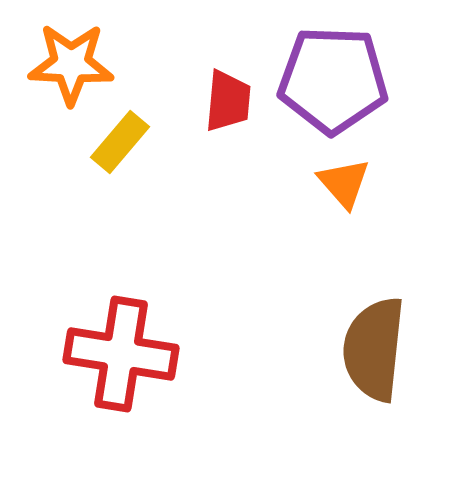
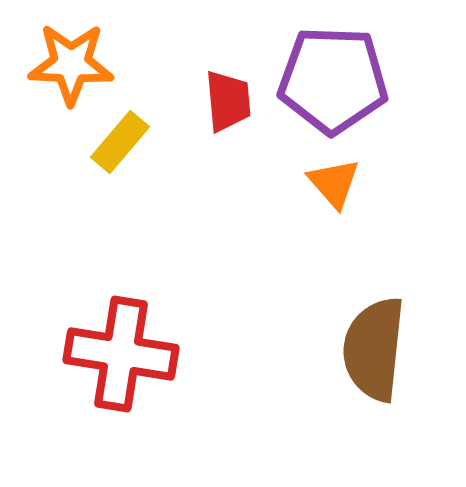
red trapezoid: rotated 10 degrees counterclockwise
orange triangle: moved 10 px left
